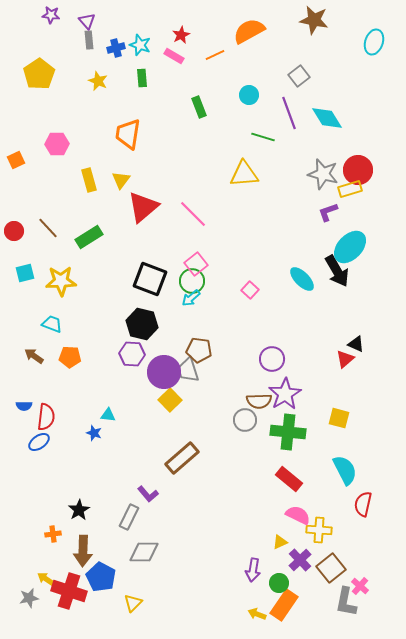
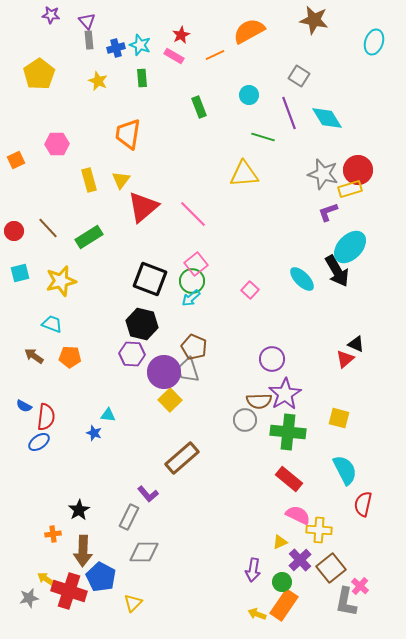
gray square at (299, 76): rotated 20 degrees counterclockwise
cyan square at (25, 273): moved 5 px left
yellow star at (61, 281): rotated 12 degrees counterclockwise
brown pentagon at (199, 350): moved 5 px left, 3 px up; rotated 15 degrees clockwise
blue semicircle at (24, 406): rotated 28 degrees clockwise
green circle at (279, 583): moved 3 px right, 1 px up
